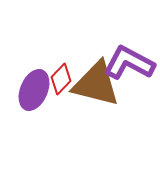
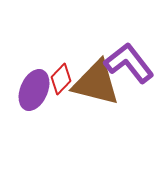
purple L-shape: rotated 24 degrees clockwise
brown triangle: moved 1 px up
